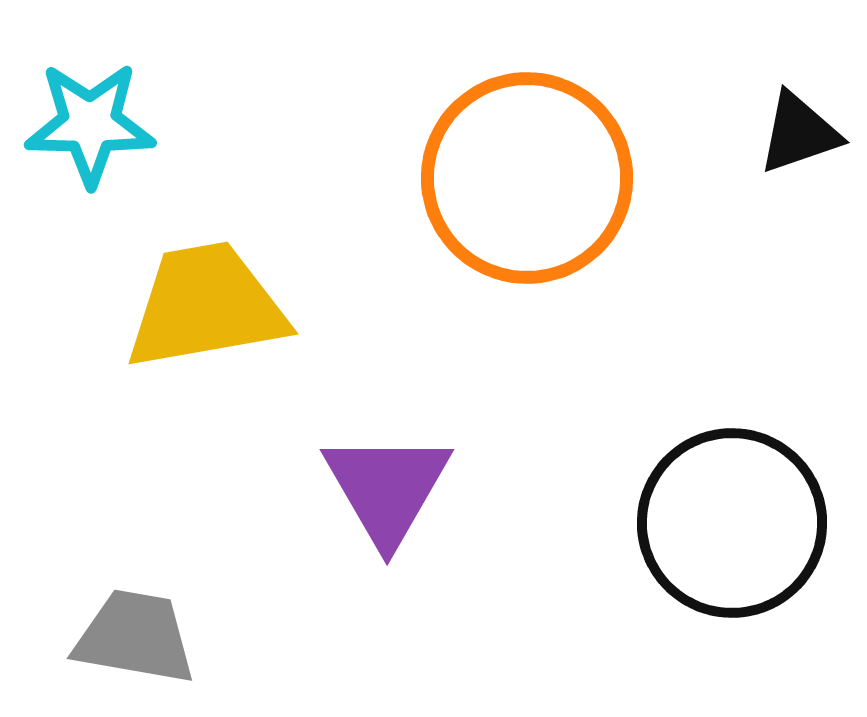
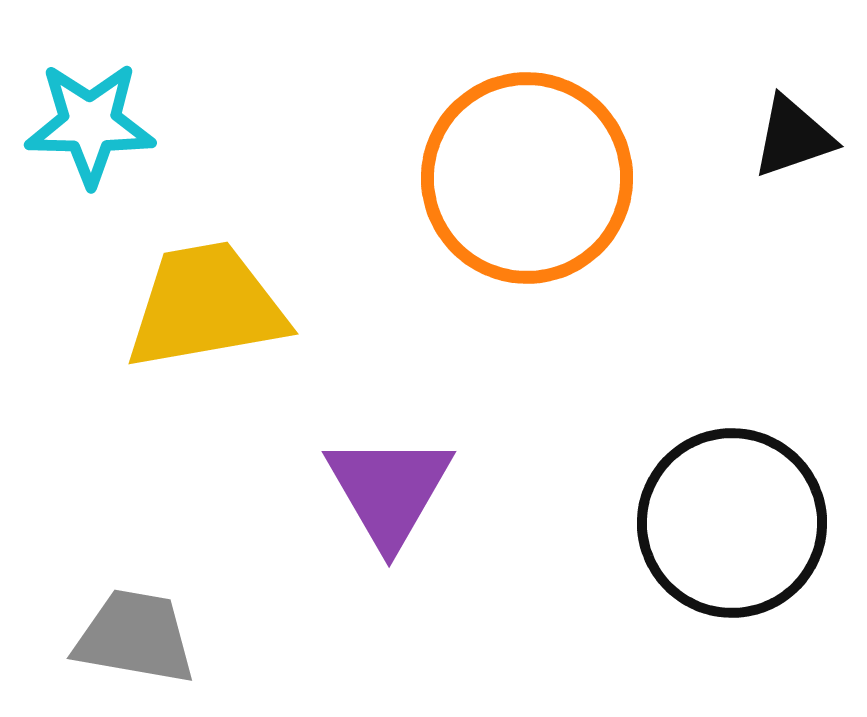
black triangle: moved 6 px left, 4 px down
purple triangle: moved 2 px right, 2 px down
